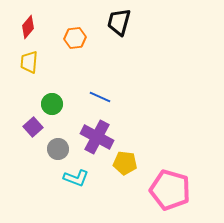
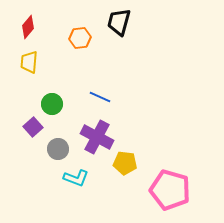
orange hexagon: moved 5 px right
